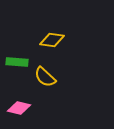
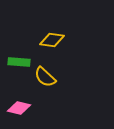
green rectangle: moved 2 px right
